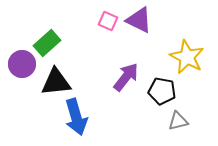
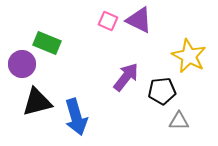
green rectangle: rotated 64 degrees clockwise
yellow star: moved 2 px right, 1 px up
black triangle: moved 19 px left, 20 px down; rotated 8 degrees counterclockwise
black pentagon: rotated 16 degrees counterclockwise
gray triangle: moved 1 px right; rotated 15 degrees clockwise
